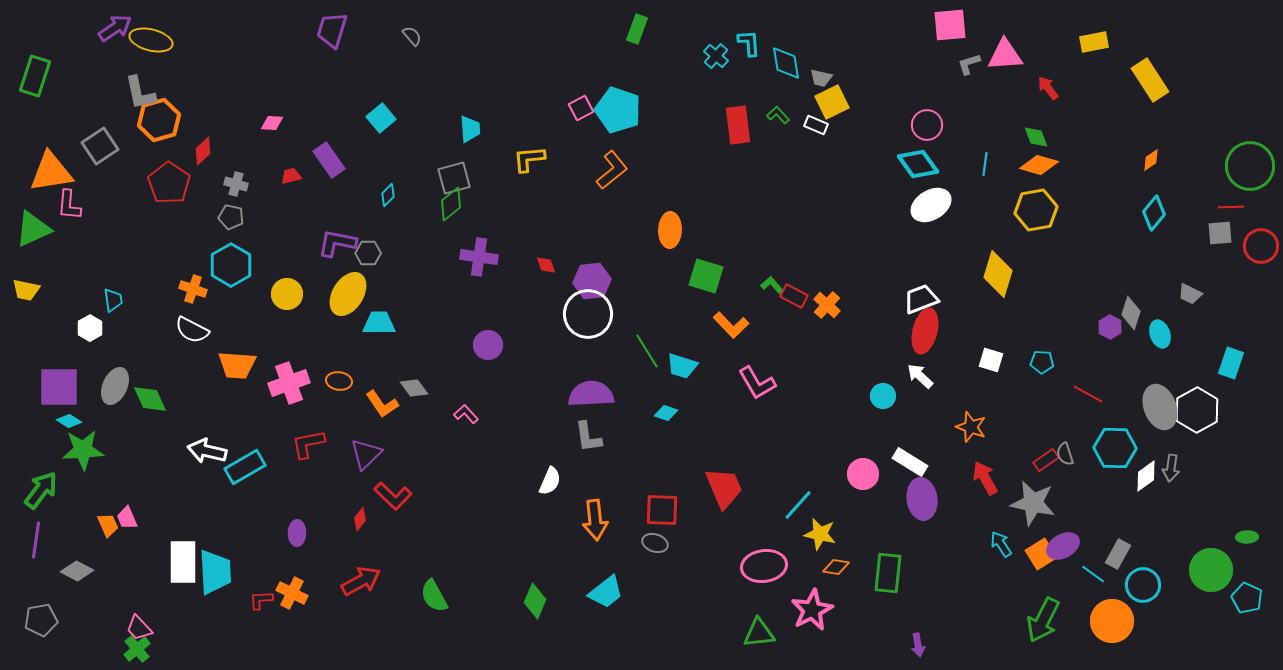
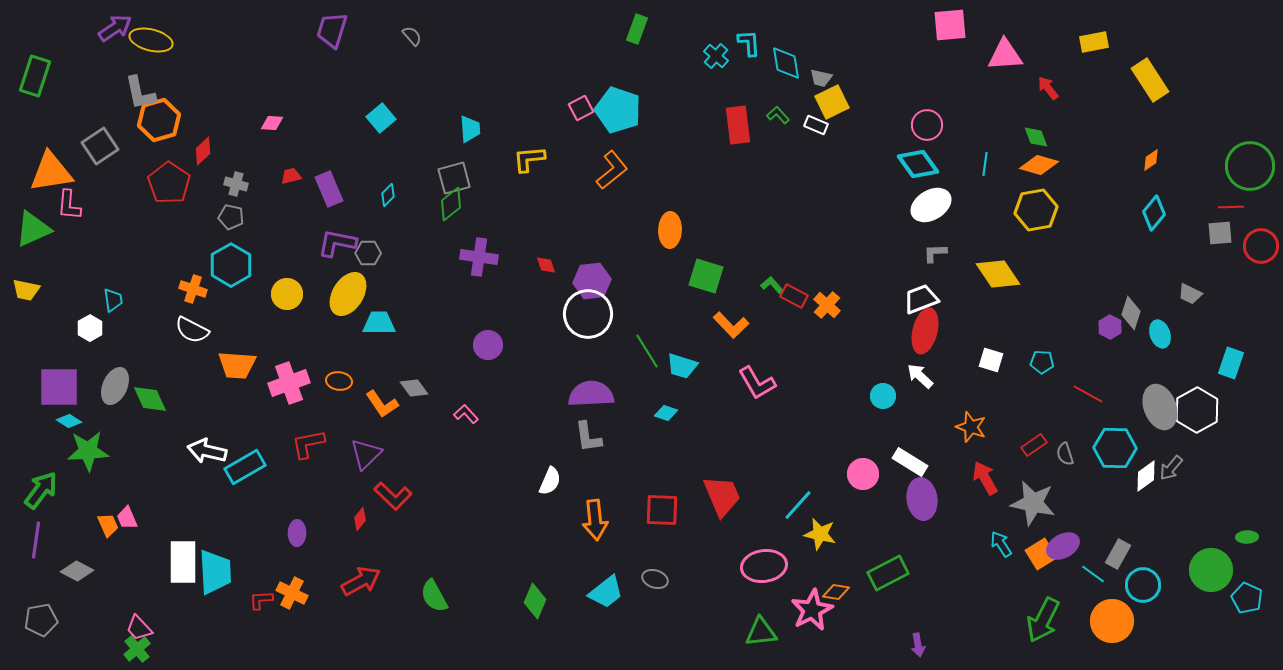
gray L-shape at (969, 64): moved 34 px left, 189 px down; rotated 15 degrees clockwise
purple rectangle at (329, 160): moved 29 px down; rotated 12 degrees clockwise
yellow diamond at (998, 274): rotated 51 degrees counterclockwise
green star at (83, 450): moved 5 px right, 1 px down
red rectangle at (1046, 460): moved 12 px left, 15 px up
gray arrow at (1171, 468): rotated 32 degrees clockwise
red trapezoid at (724, 488): moved 2 px left, 8 px down
gray ellipse at (655, 543): moved 36 px down
orange diamond at (836, 567): moved 25 px down
green rectangle at (888, 573): rotated 57 degrees clockwise
green triangle at (759, 633): moved 2 px right, 1 px up
